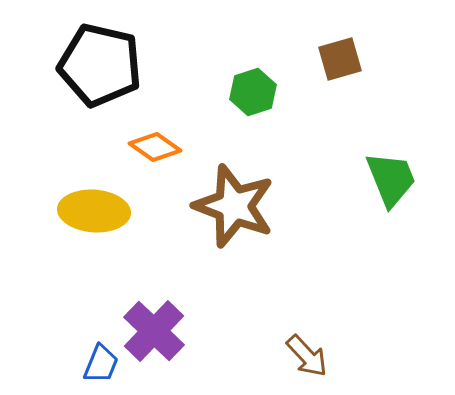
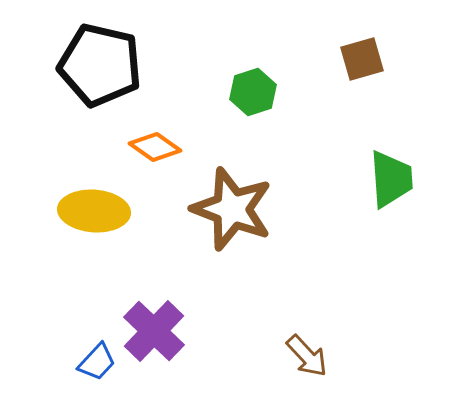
brown square: moved 22 px right
green trapezoid: rotated 18 degrees clockwise
brown star: moved 2 px left, 3 px down
blue trapezoid: moved 4 px left, 2 px up; rotated 21 degrees clockwise
